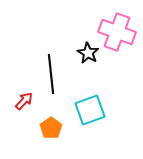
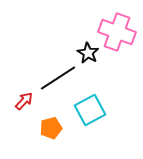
black line: moved 7 px right, 4 px down; rotated 63 degrees clockwise
cyan square: rotated 8 degrees counterclockwise
orange pentagon: rotated 20 degrees clockwise
